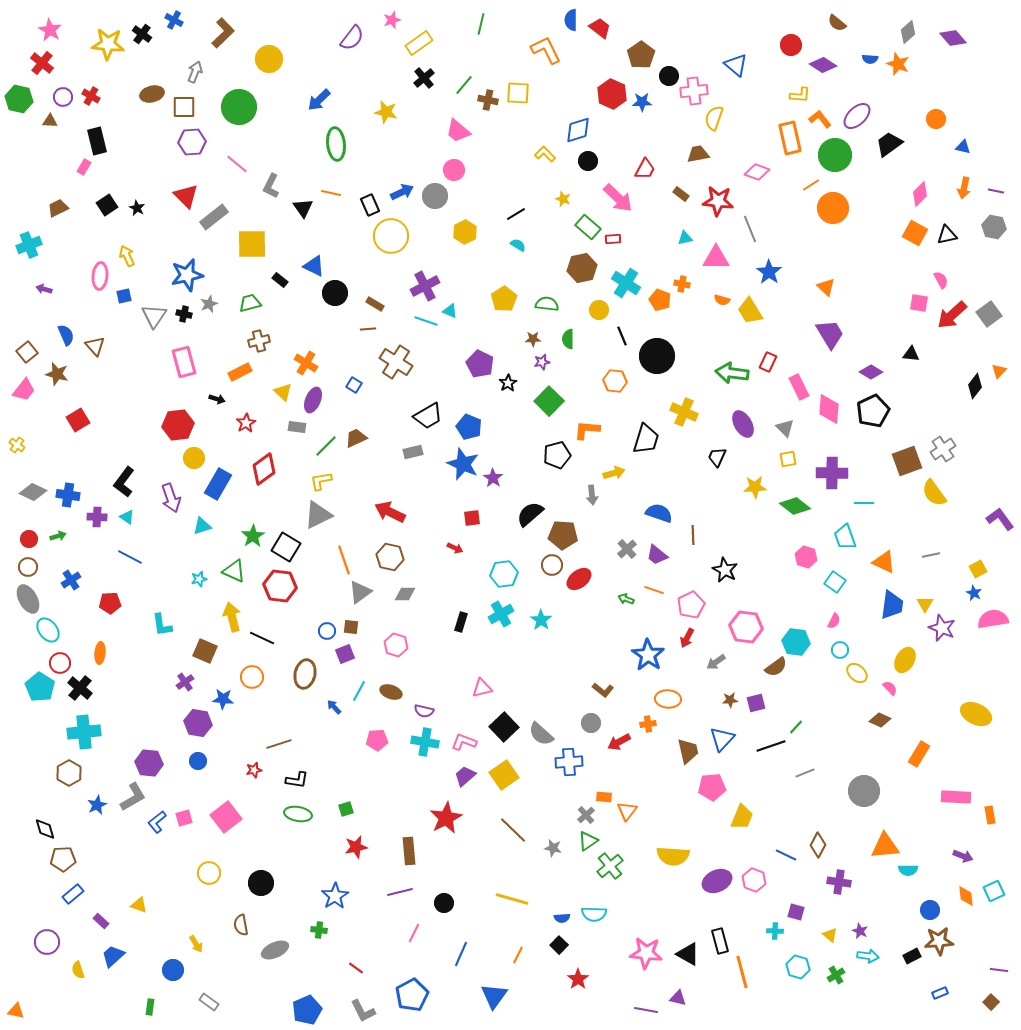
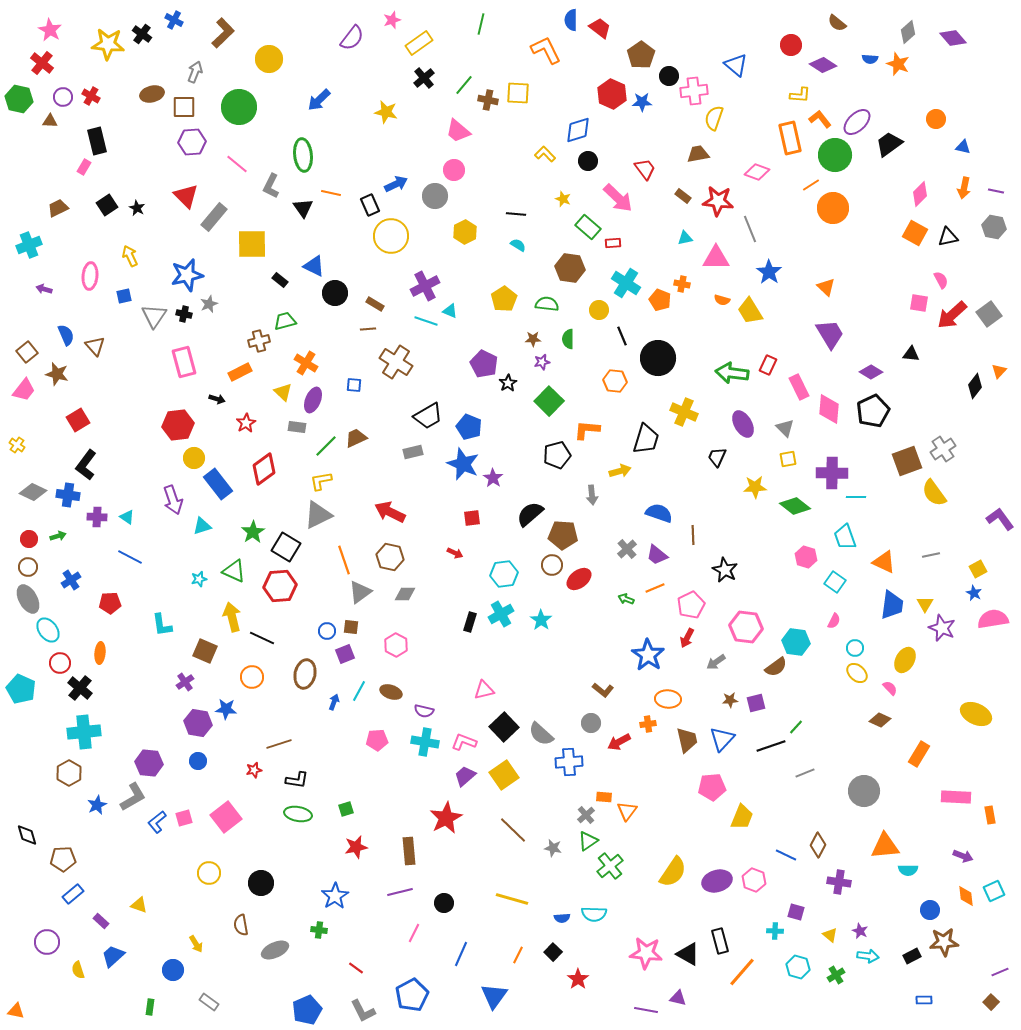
purple ellipse at (857, 116): moved 6 px down
green ellipse at (336, 144): moved 33 px left, 11 px down
red trapezoid at (645, 169): rotated 65 degrees counterclockwise
blue arrow at (402, 192): moved 6 px left, 8 px up
brown rectangle at (681, 194): moved 2 px right, 2 px down
black line at (516, 214): rotated 36 degrees clockwise
gray rectangle at (214, 217): rotated 12 degrees counterclockwise
black triangle at (947, 235): moved 1 px right, 2 px down
red rectangle at (613, 239): moved 4 px down
yellow arrow at (127, 256): moved 3 px right
brown hexagon at (582, 268): moved 12 px left; rotated 20 degrees clockwise
pink ellipse at (100, 276): moved 10 px left
green trapezoid at (250, 303): moved 35 px right, 18 px down
black circle at (657, 356): moved 1 px right, 2 px down
red rectangle at (768, 362): moved 3 px down
purple pentagon at (480, 364): moved 4 px right
blue square at (354, 385): rotated 28 degrees counterclockwise
yellow arrow at (614, 473): moved 6 px right, 2 px up
black L-shape at (124, 482): moved 38 px left, 17 px up
blue rectangle at (218, 484): rotated 68 degrees counterclockwise
purple arrow at (171, 498): moved 2 px right, 2 px down
cyan line at (864, 503): moved 8 px left, 6 px up
green star at (253, 536): moved 4 px up
red arrow at (455, 548): moved 5 px down
red hexagon at (280, 586): rotated 12 degrees counterclockwise
orange line at (654, 590): moved 1 px right, 2 px up; rotated 42 degrees counterclockwise
black rectangle at (461, 622): moved 9 px right
pink hexagon at (396, 645): rotated 10 degrees clockwise
cyan circle at (840, 650): moved 15 px right, 2 px up
cyan pentagon at (40, 687): moved 19 px left, 2 px down; rotated 8 degrees counterclockwise
pink triangle at (482, 688): moved 2 px right, 2 px down
blue star at (223, 699): moved 3 px right, 10 px down
blue arrow at (334, 707): moved 5 px up; rotated 63 degrees clockwise
brown trapezoid at (688, 751): moved 1 px left, 11 px up
black diamond at (45, 829): moved 18 px left, 6 px down
yellow semicircle at (673, 856): moved 16 px down; rotated 60 degrees counterclockwise
purple ellipse at (717, 881): rotated 8 degrees clockwise
brown star at (939, 941): moved 5 px right, 1 px down
black square at (559, 945): moved 6 px left, 7 px down
purple line at (999, 970): moved 1 px right, 2 px down; rotated 30 degrees counterclockwise
orange line at (742, 972): rotated 56 degrees clockwise
blue rectangle at (940, 993): moved 16 px left, 7 px down; rotated 21 degrees clockwise
